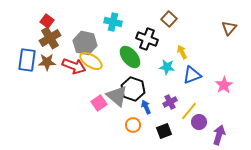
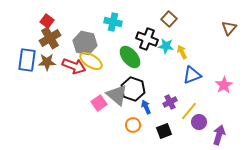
cyan star: moved 1 px left, 21 px up
gray triangle: moved 1 px up
